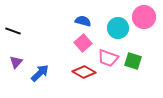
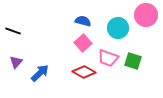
pink circle: moved 2 px right, 2 px up
